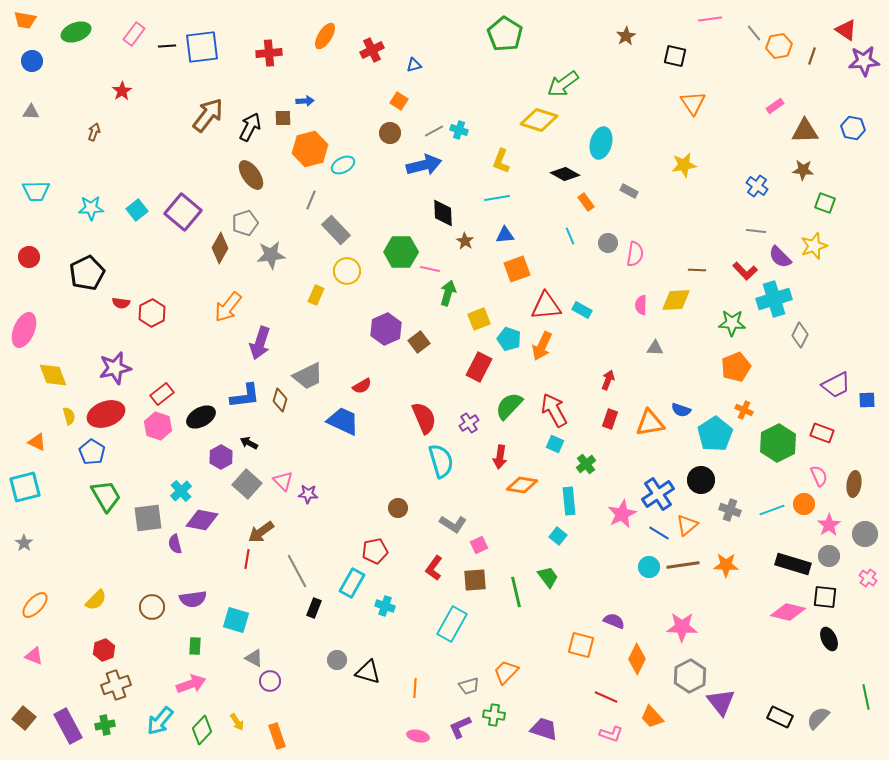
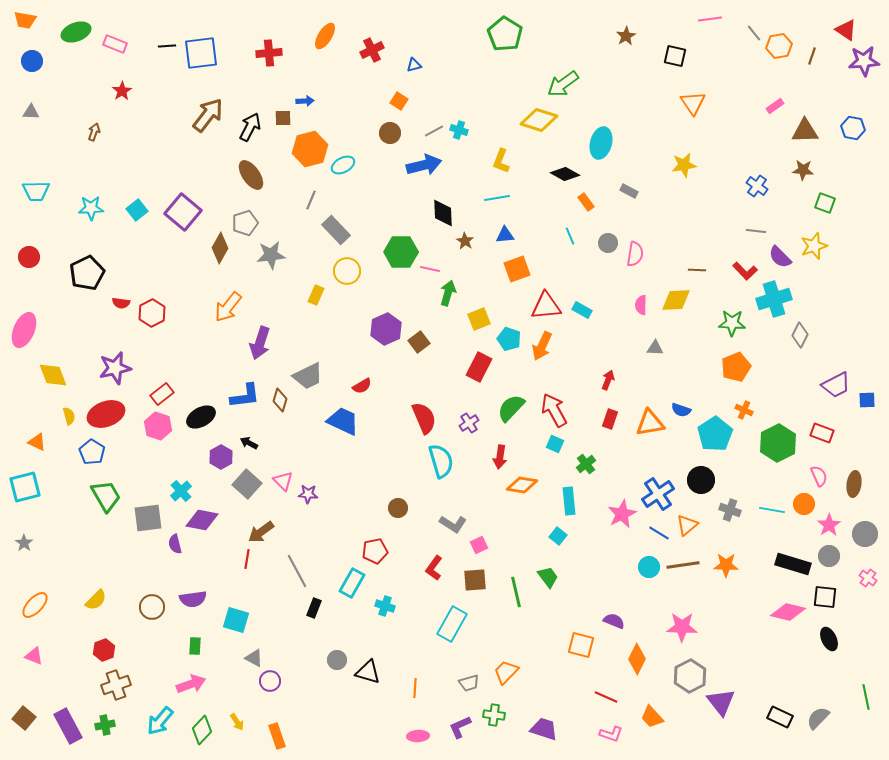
pink rectangle at (134, 34): moved 19 px left, 10 px down; rotated 75 degrees clockwise
blue square at (202, 47): moved 1 px left, 6 px down
green semicircle at (509, 406): moved 2 px right, 2 px down
cyan line at (772, 510): rotated 30 degrees clockwise
gray trapezoid at (469, 686): moved 3 px up
pink ellipse at (418, 736): rotated 15 degrees counterclockwise
